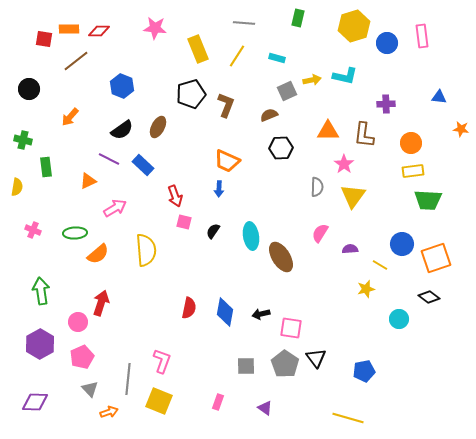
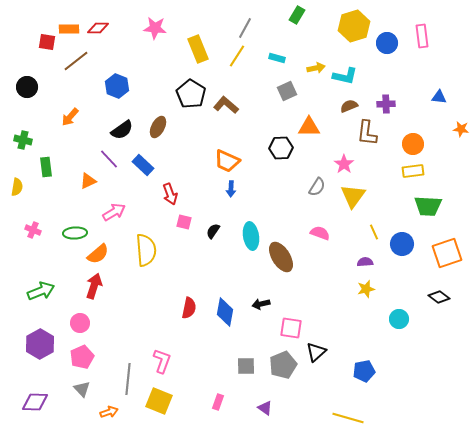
green rectangle at (298, 18): moved 1 px left, 3 px up; rotated 18 degrees clockwise
gray line at (244, 23): moved 1 px right, 5 px down; rotated 65 degrees counterclockwise
red diamond at (99, 31): moved 1 px left, 3 px up
red square at (44, 39): moved 3 px right, 3 px down
yellow arrow at (312, 80): moved 4 px right, 12 px up
blue hexagon at (122, 86): moved 5 px left
black circle at (29, 89): moved 2 px left, 2 px up
black pentagon at (191, 94): rotated 24 degrees counterclockwise
brown L-shape at (226, 105): rotated 70 degrees counterclockwise
brown semicircle at (269, 115): moved 80 px right, 9 px up
orange triangle at (328, 131): moved 19 px left, 4 px up
brown L-shape at (364, 135): moved 3 px right, 2 px up
orange circle at (411, 143): moved 2 px right, 1 px down
purple line at (109, 159): rotated 20 degrees clockwise
gray semicircle at (317, 187): rotated 30 degrees clockwise
blue arrow at (219, 189): moved 12 px right
red arrow at (175, 196): moved 5 px left, 2 px up
green trapezoid at (428, 200): moved 6 px down
pink arrow at (115, 208): moved 1 px left, 4 px down
pink semicircle at (320, 233): rotated 78 degrees clockwise
purple semicircle at (350, 249): moved 15 px right, 13 px down
orange square at (436, 258): moved 11 px right, 5 px up
yellow line at (380, 265): moved 6 px left, 33 px up; rotated 35 degrees clockwise
green arrow at (41, 291): rotated 76 degrees clockwise
black diamond at (429, 297): moved 10 px right
red arrow at (101, 303): moved 7 px left, 17 px up
black arrow at (261, 314): moved 10 px up
pink circle at (78, 322): moved 2 px right, 1 px down
black triangle at (316, 358): moved 6 px up; rotated 25 degrees clockwise
gray pentagon at (285, 364): moved 2 px left, 1 px down; rotated 16 degrees clockwise
gray triangle at (90, 389): moved 8 px left
